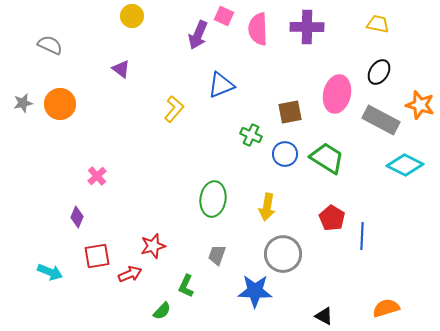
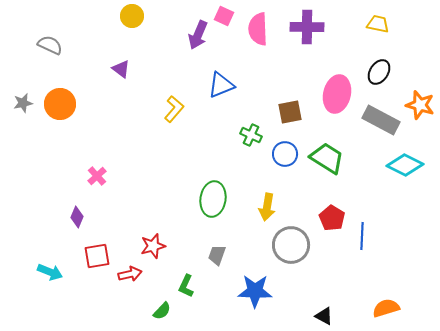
gray circle: moved 8 px right, 9 px up
red arrow: rotated 10 degrees clockwise
